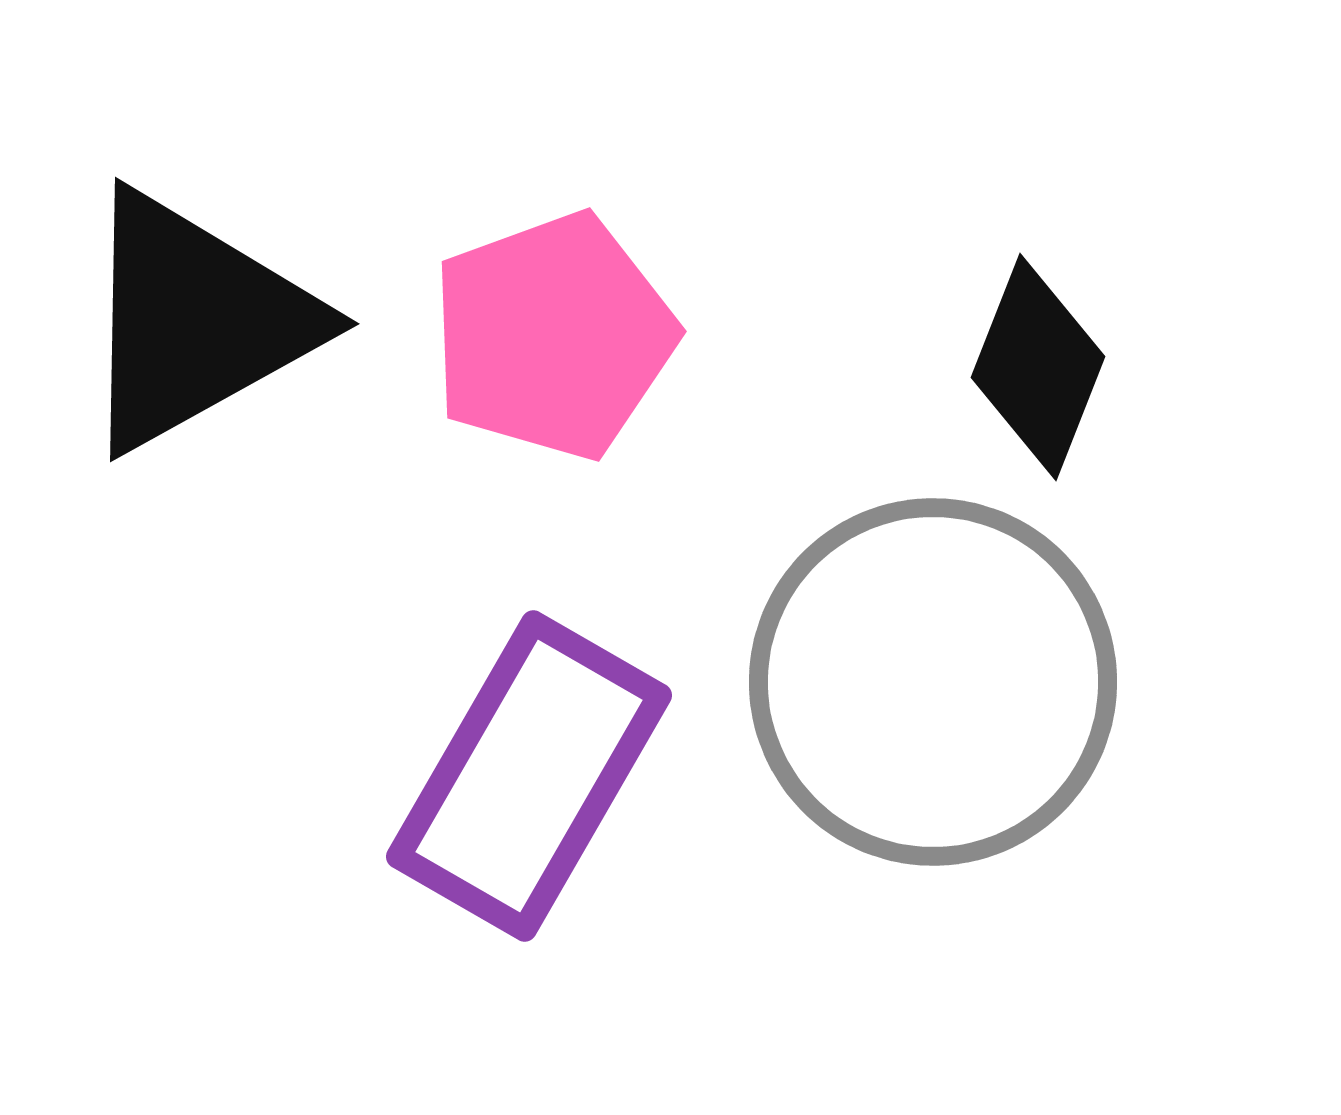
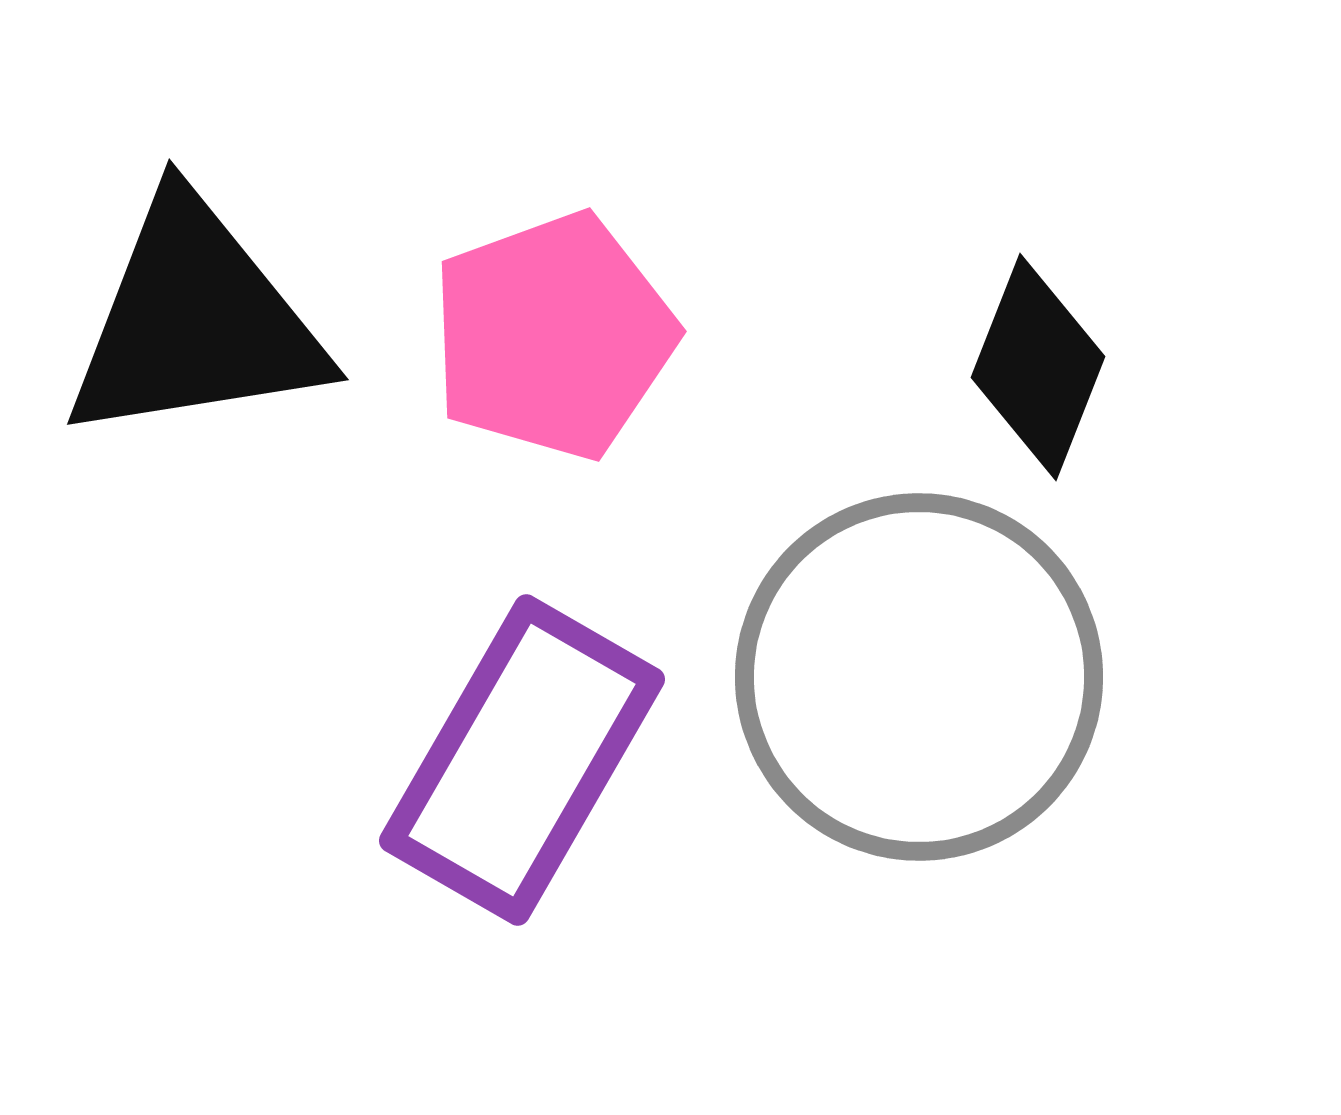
black triangle: rotated 20 degrees clockwise
gray circle: moved 14 px left, 5 px up
purple rectangle: moved 7 px left, 16 px up
